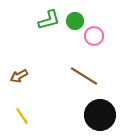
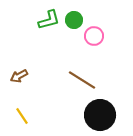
green circle: moved 1 px left, 1 px up
brown line: moved 2 px left, 4 px down
